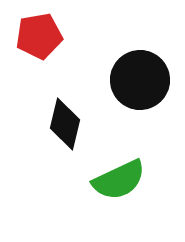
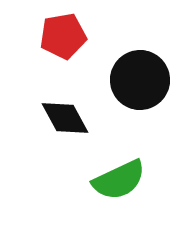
red pentagon: moved 24 px right
black diamond: moved 6 px up; rotated 42 degrees counterclockwise
